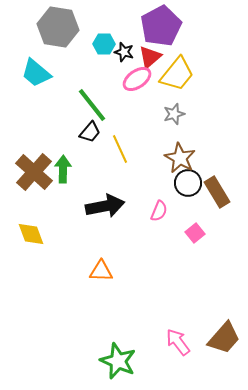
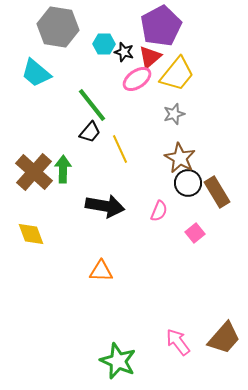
black arrow: rotated 21 degrees clockwise
